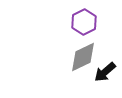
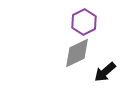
gray diamond: moved 6 px left, 4 px up
